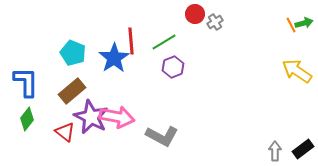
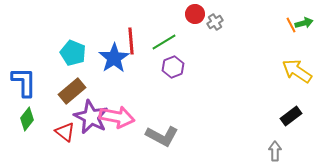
blue L-shape: moved 2 px left
black rectangle: moved 12 px left, 33 px up
